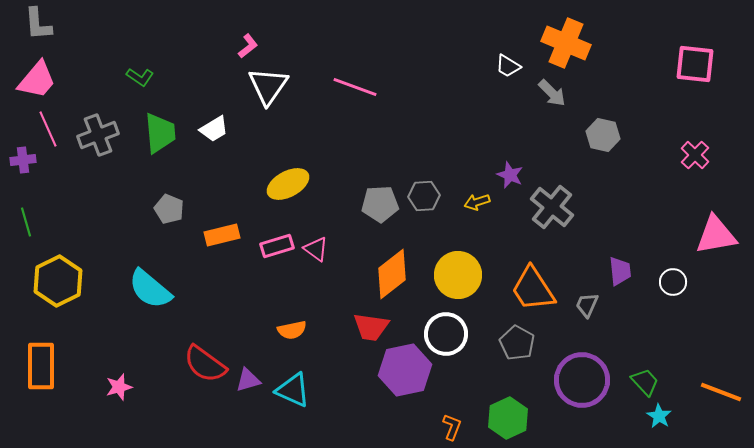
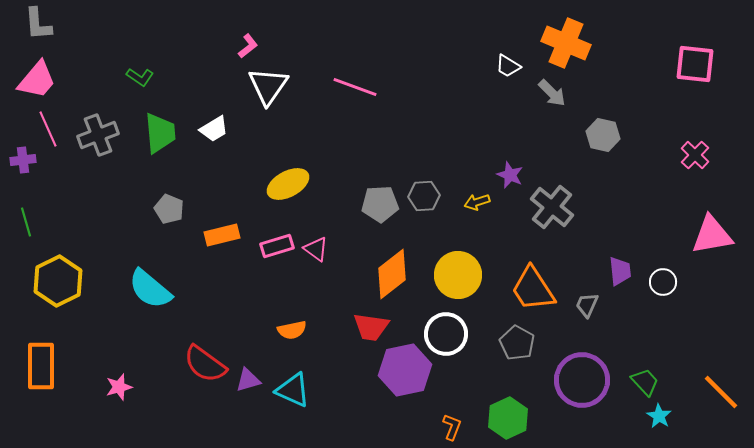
pink triangle at (716, 235): moved 4 px left
white circle at (673, 282): moved 10 px left
orange line at (721, 392): rotated 24 degrees clockwise
